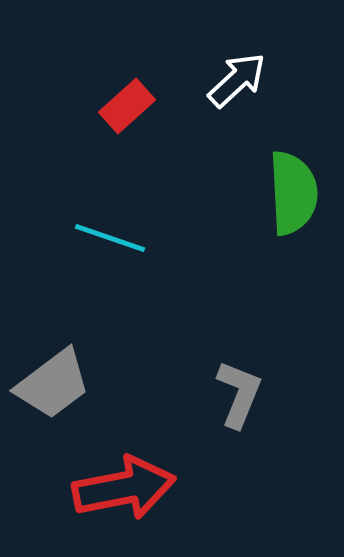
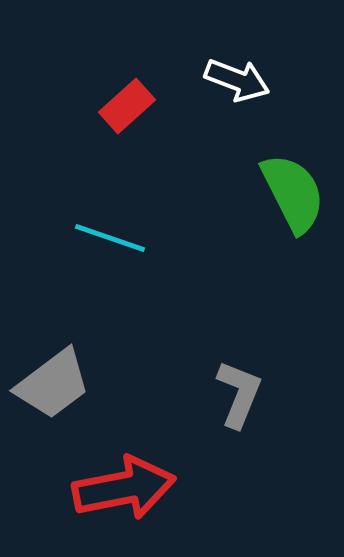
white arrow: rotated 64 degrees clockwise
green semicircle: rotated 24 degrees counterclockwise
